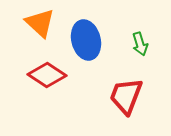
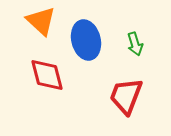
orange triangle: moved 1 px right, 2 px up
green arrow: moved 5 px left
red diamond: rotated 42 degrees clockwise
